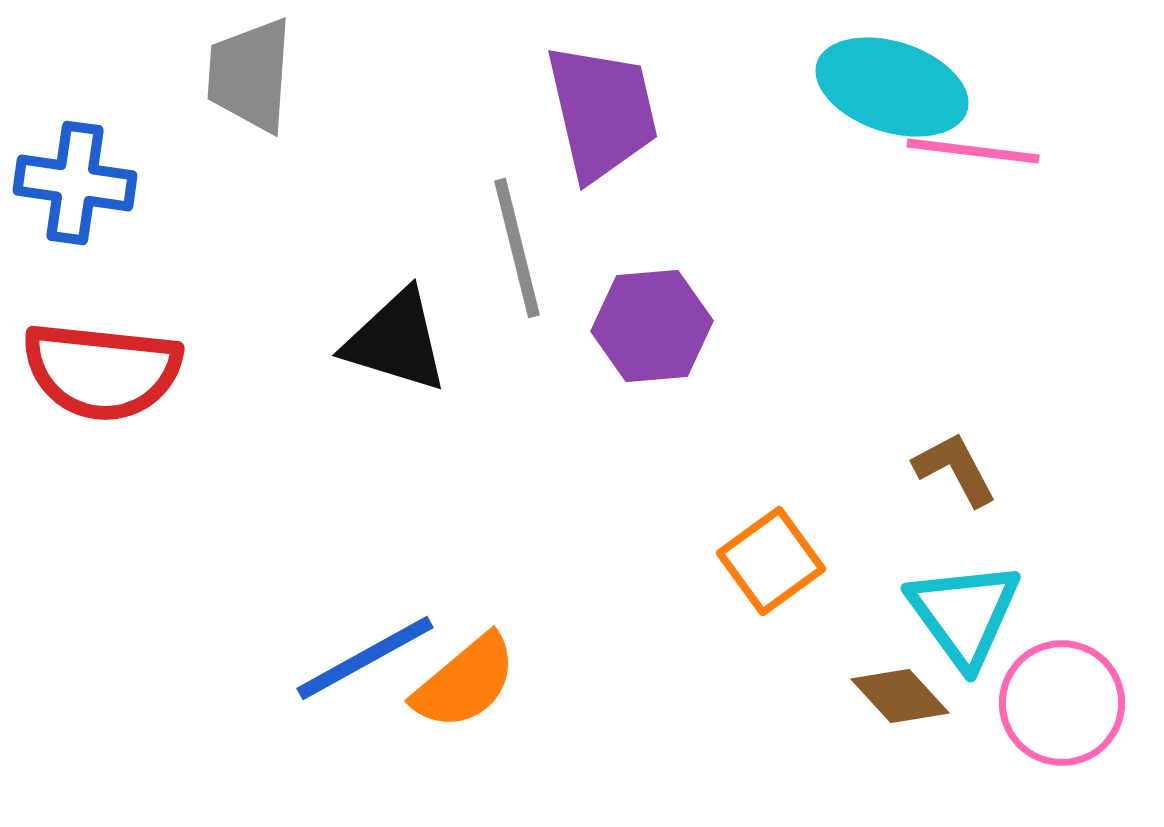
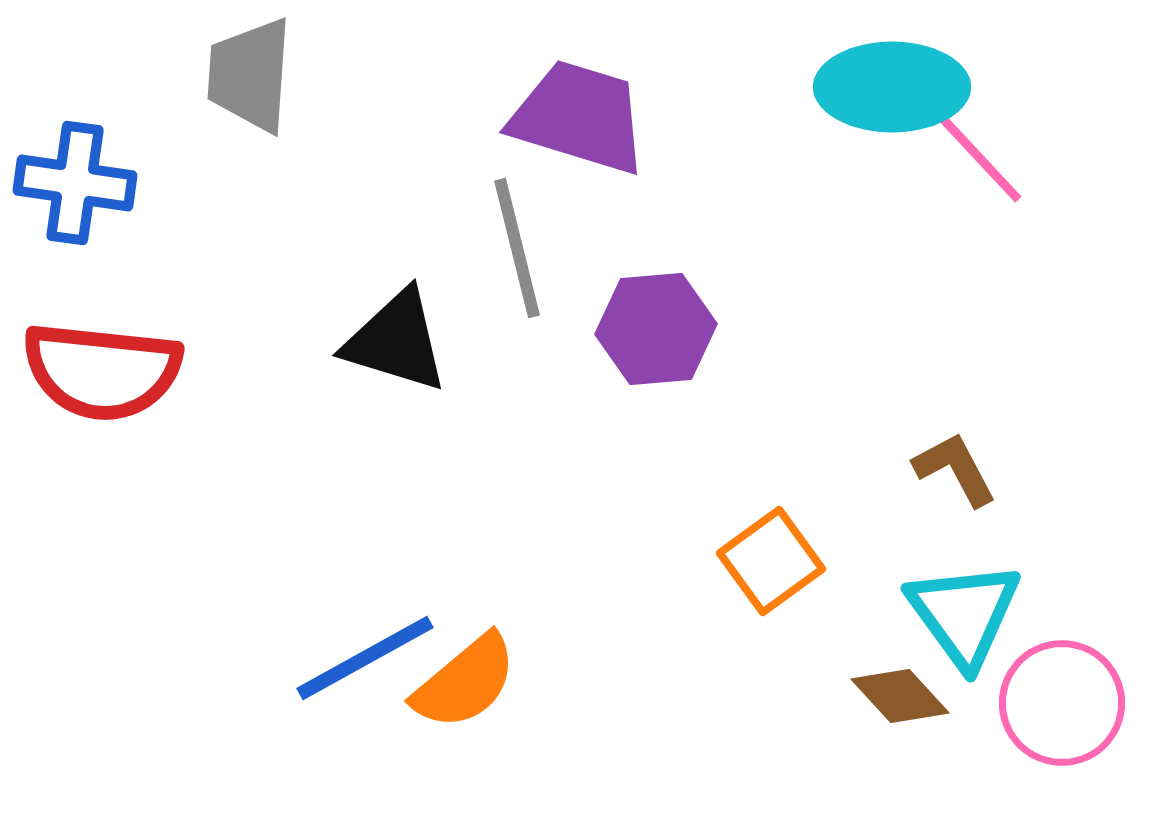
cyan ellipse: rotated 18 degrees counterclockwise
purple trapezoid: moved 23 px left, 5 px down; rotated 60 degrees counterclockwise
pink line: rotated 40 degrees clockwise
purple hexagon: moved 4 px right, 3 px down
